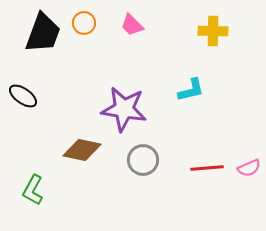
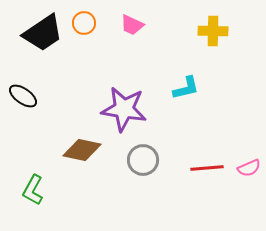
pink trapezoid: rotated 20 degrees counterclockwise
black trapezoid: rotated 36 degrees clockwise
cyan L-shape: moved 5 px left, 2 px up
